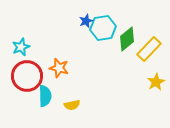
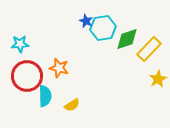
blue star: rotated 24 degrees counterclockwise
green diamond: rotated 20 degrees clockwise
cyan star: moved 1 px left, 3 px up; rotated 18 degrees clockwise
yellow star: moved 2 px right, 3 px up
yellow semicircle: rotated 21 degrees counterclockwise
